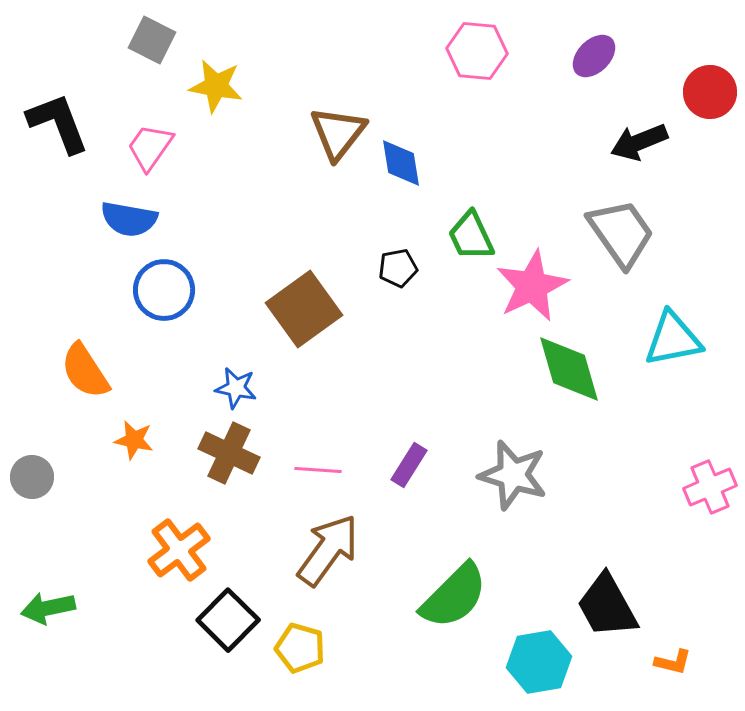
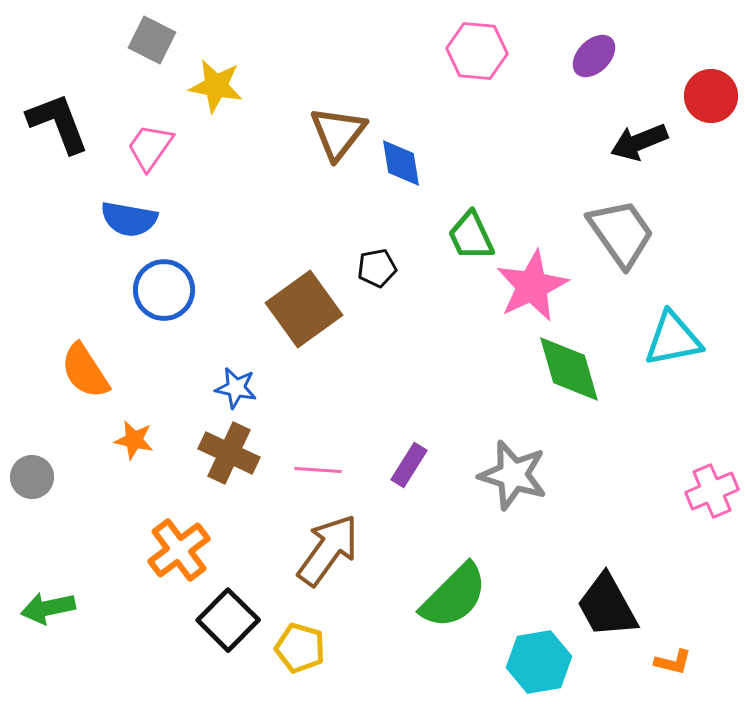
red circle: moved 1 px right, 4 px down
black pentagon: moved 21 px left
pink cross: moved 2 px right, 4 px down
